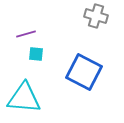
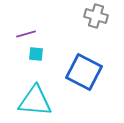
cyan triangle: moved 11 px right, 3 px down
